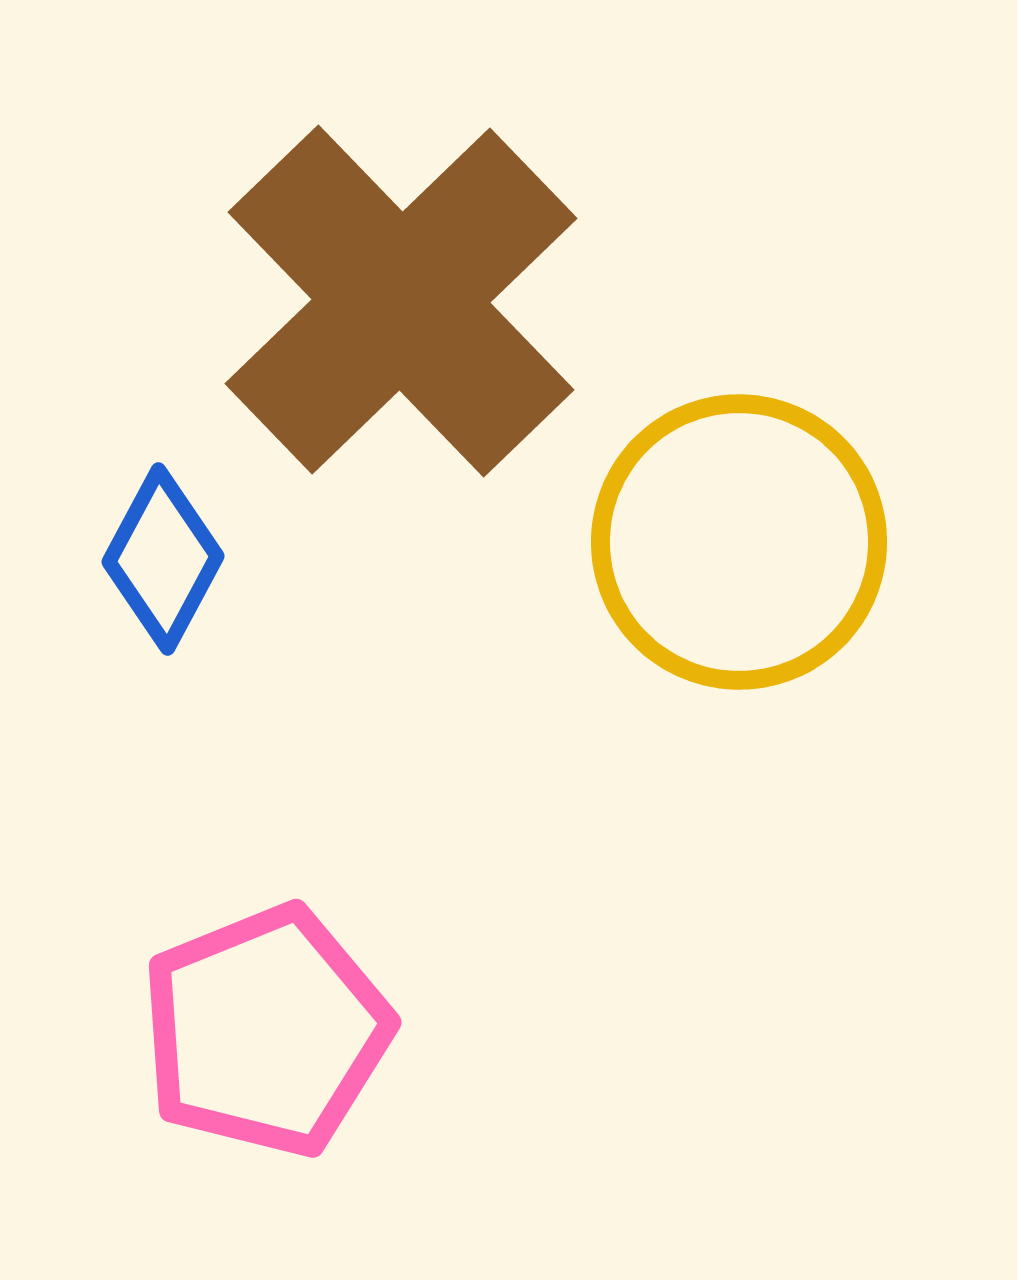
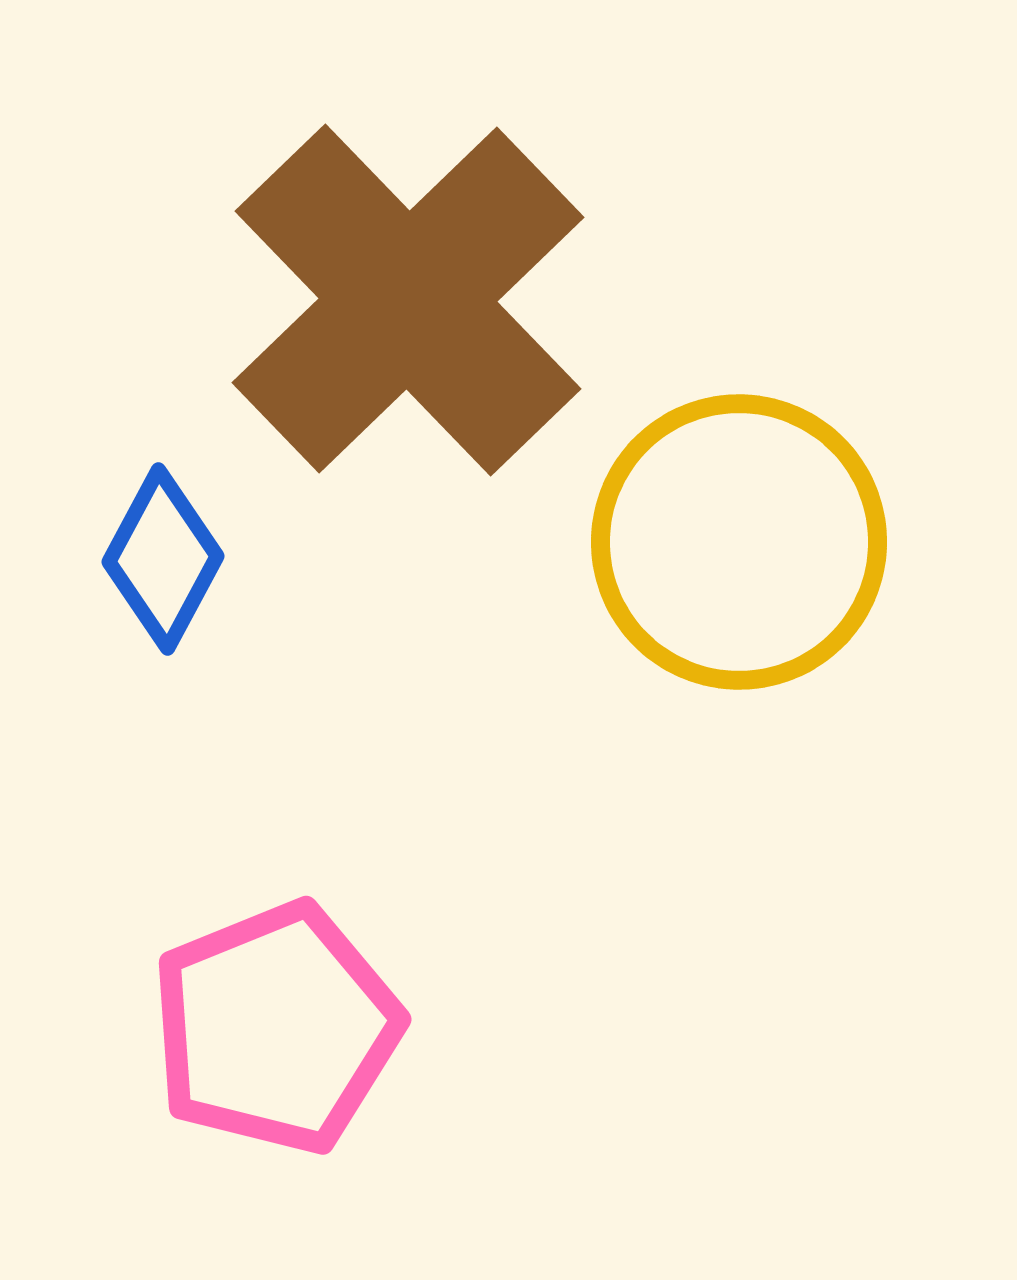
brown cross: moved 7 px right, 1 px up
pink pentagon: moved 10 px right, 3 px up
